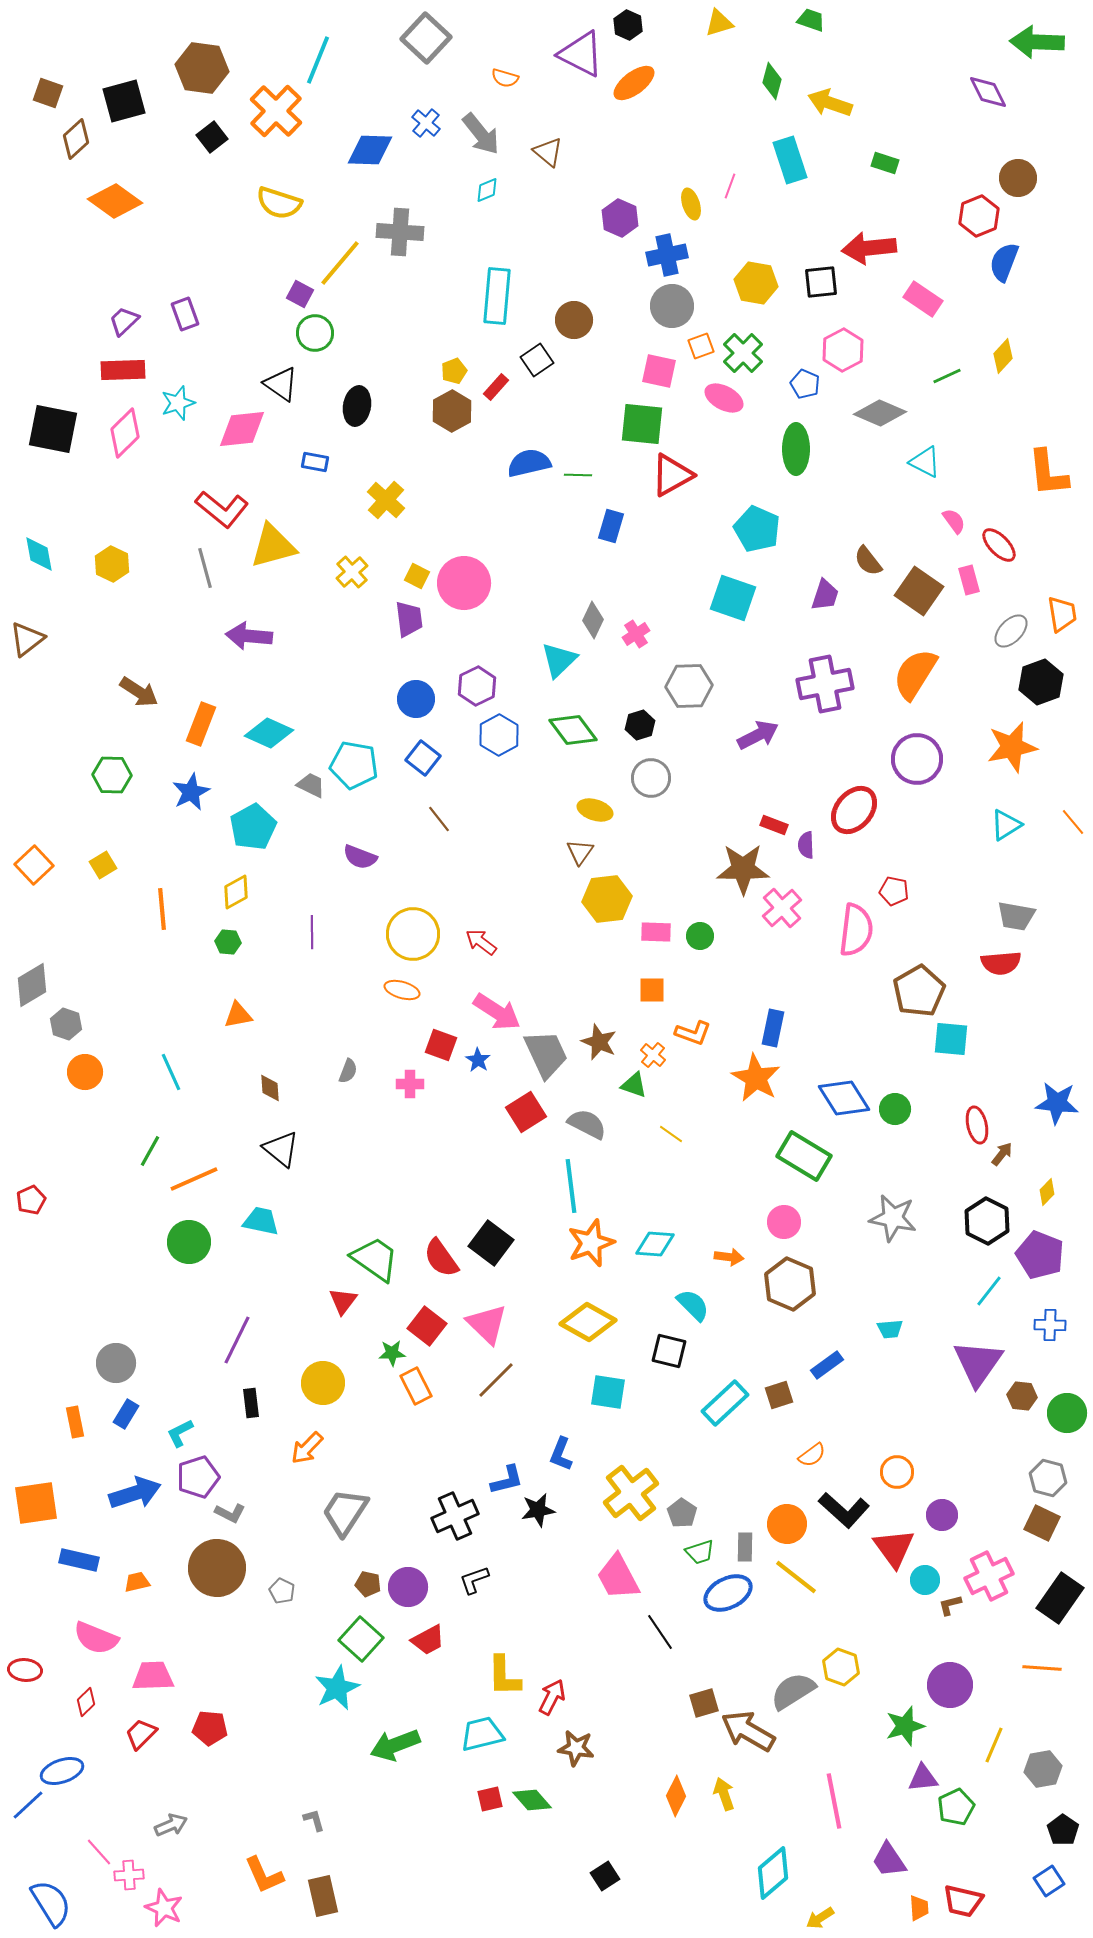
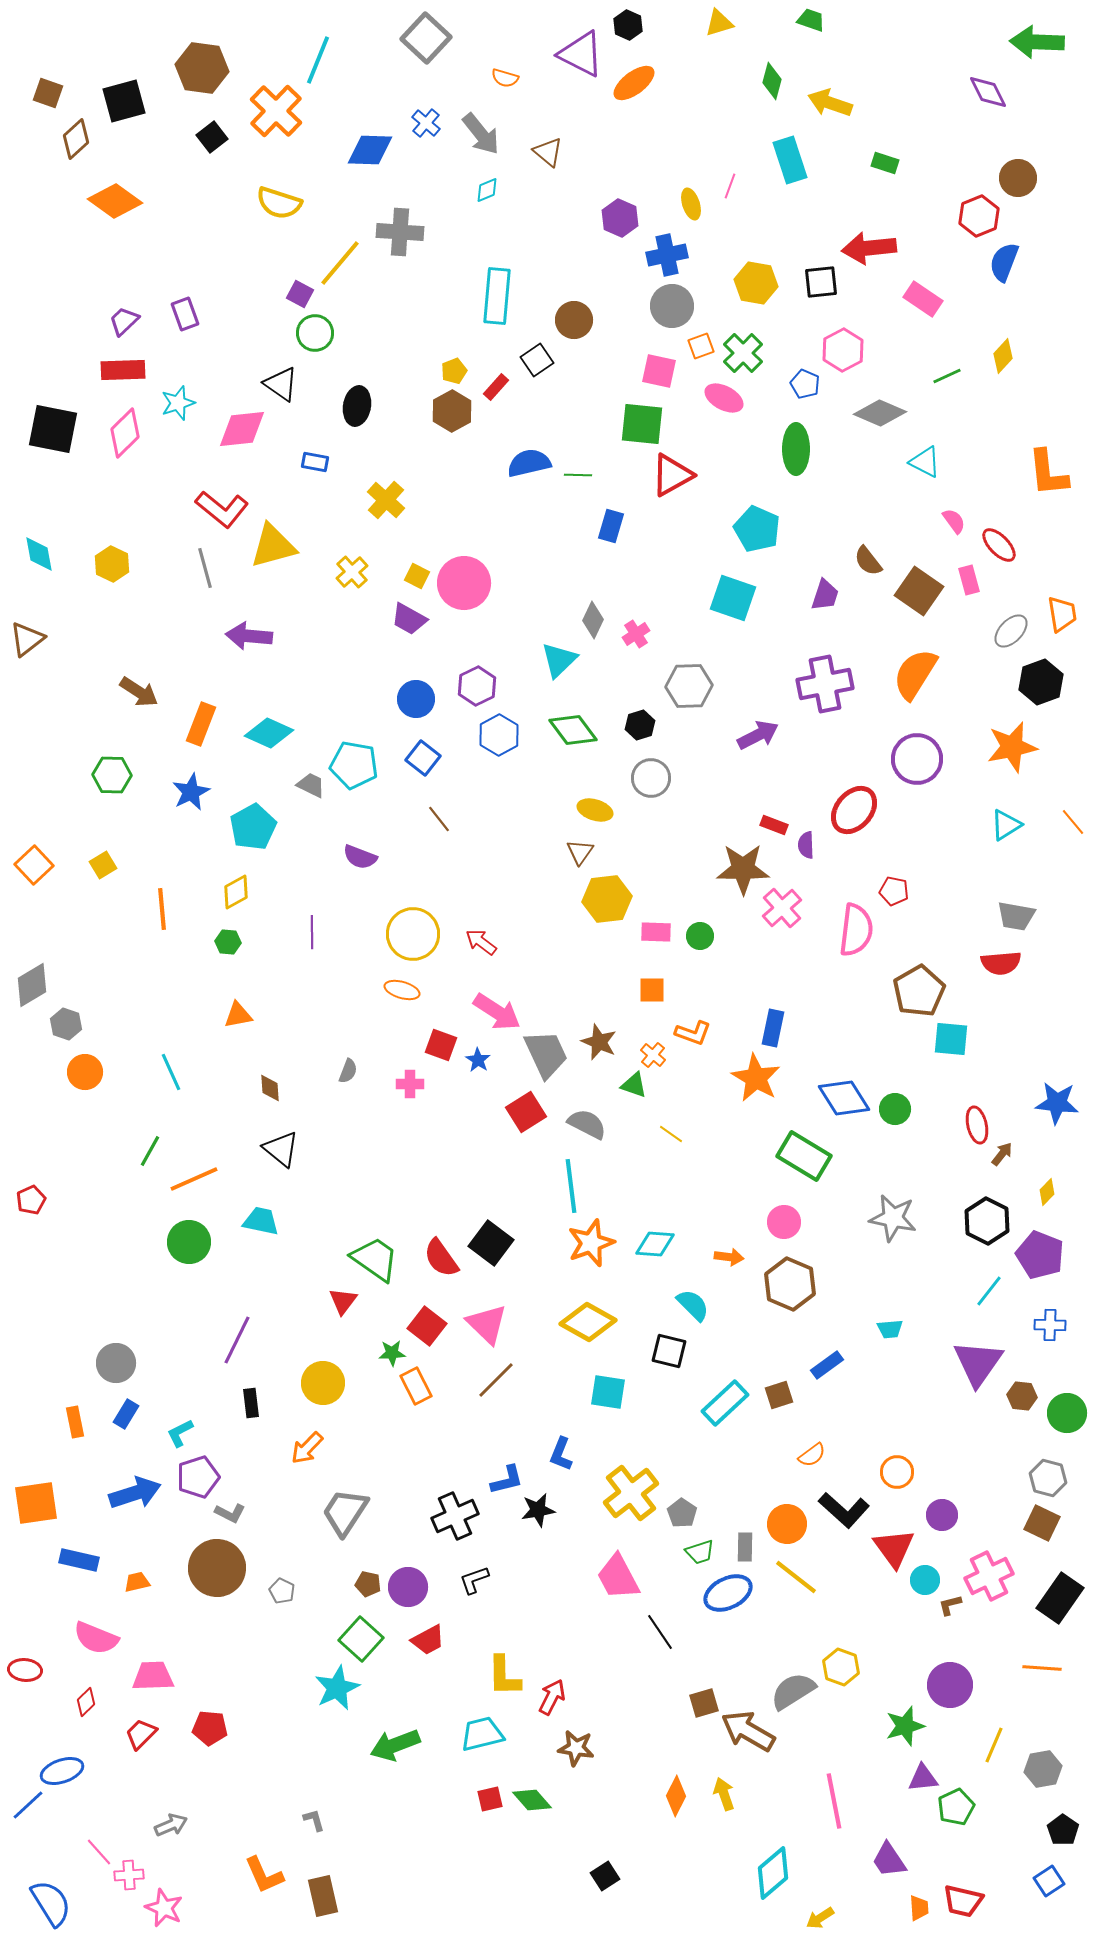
purple trapezoid at (409, 619): rotated 126 degrees clockwise
